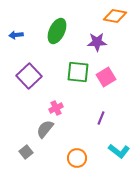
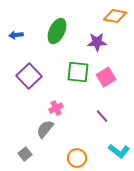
purple line: moved 1 px right, 2 px up; rotated 64 degrees counterclockwise
gray square: moved 1 px left, 2 px down
